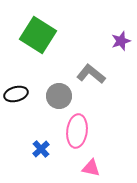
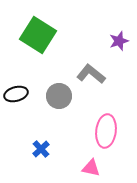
purple star: moved 2 px left
pink ellipse: moved 29 px right
